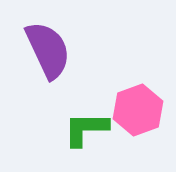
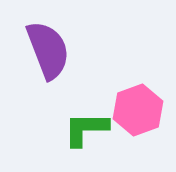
purple semicircle: rotated 4 degrees clockwise
